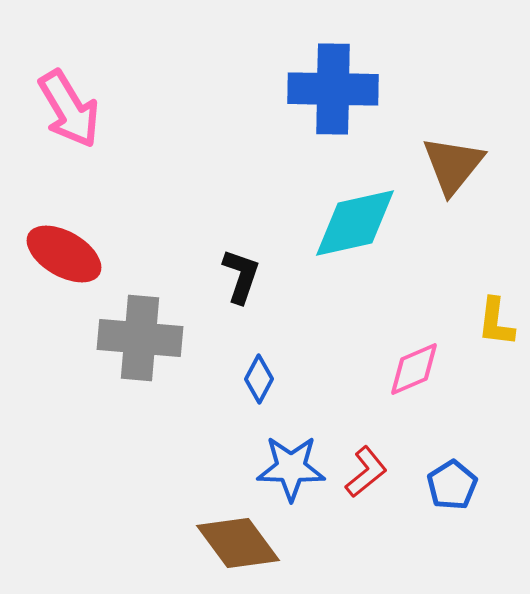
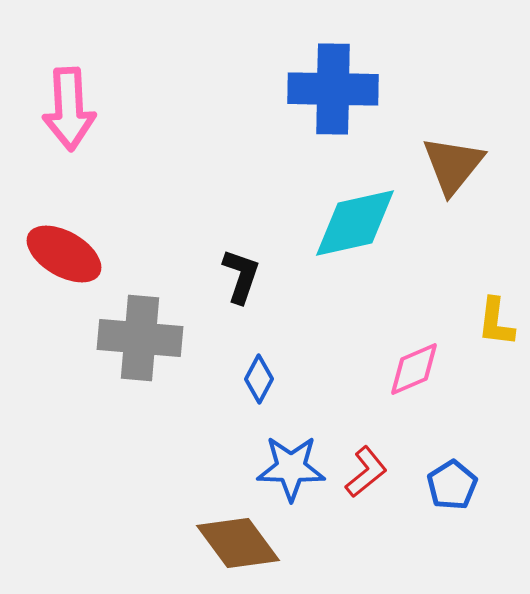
pink arrow: rotated 28 degrees clockwise
